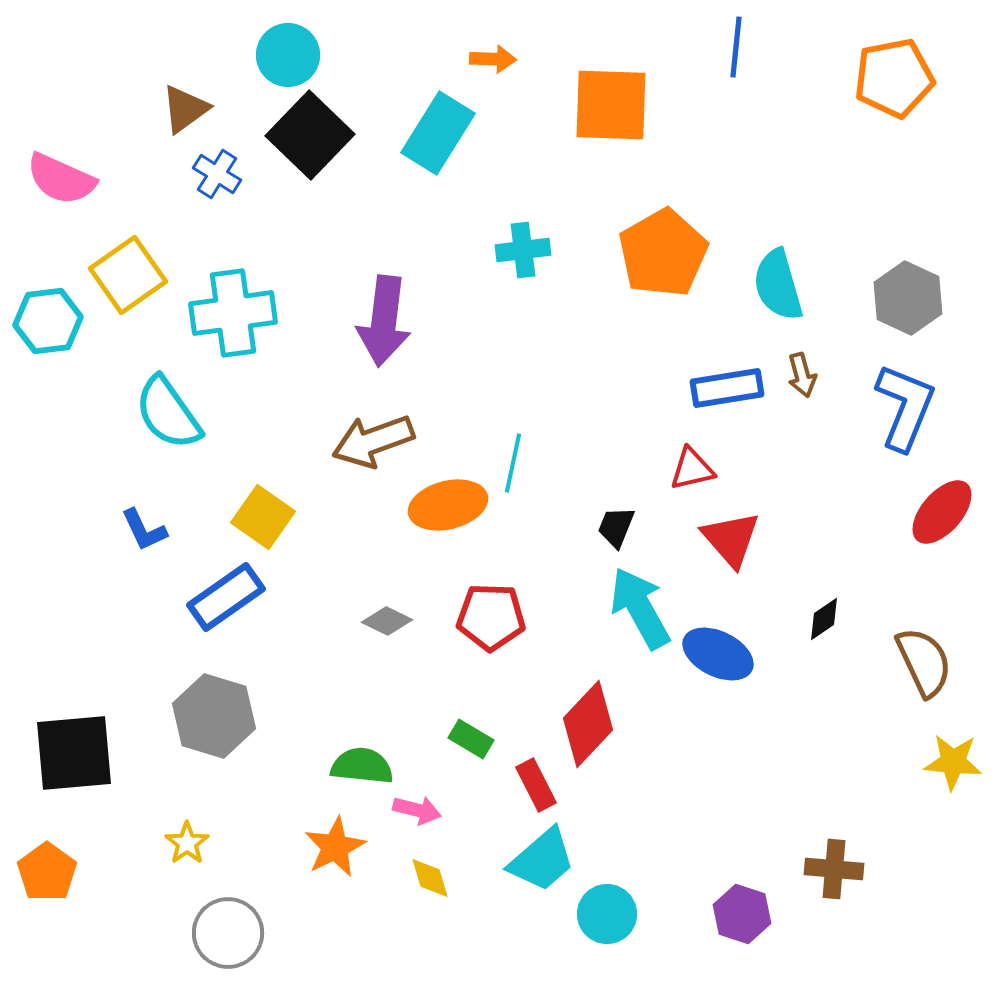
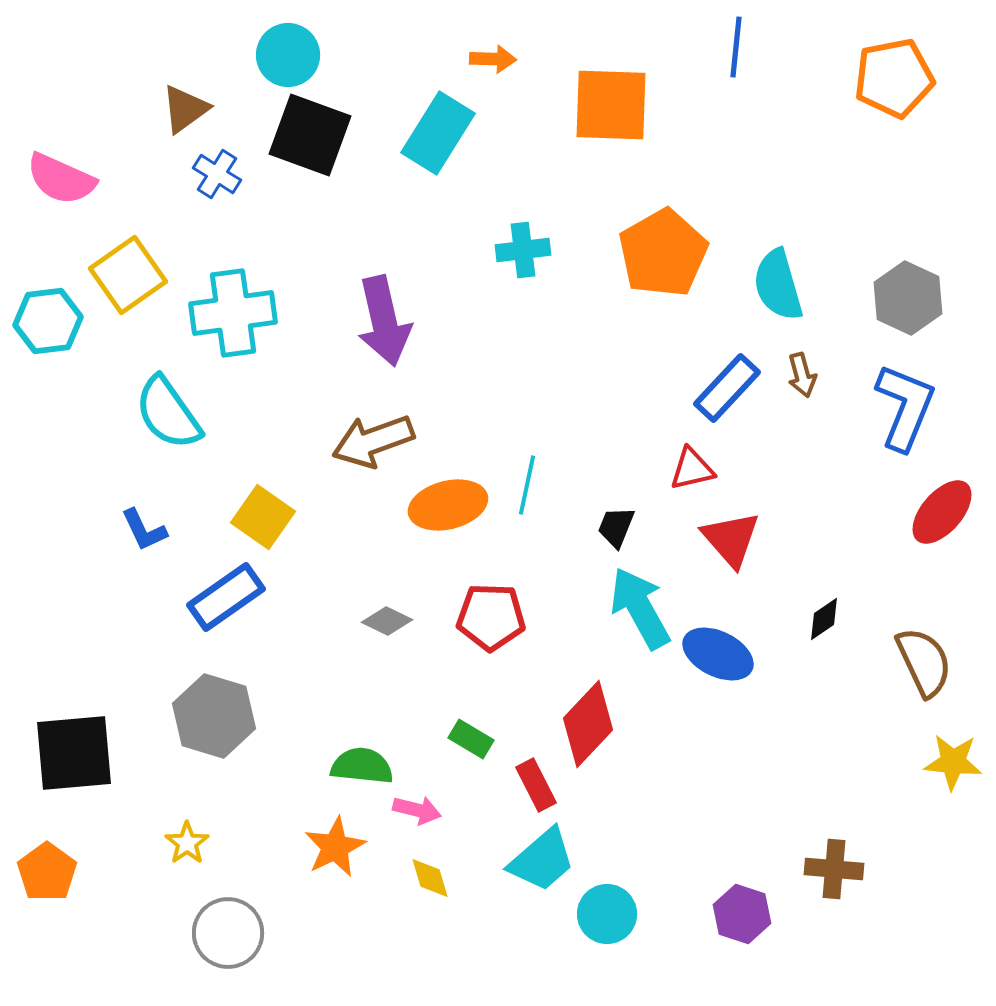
black square at (310, 135): rotated 24 degrees counterclockwise
purple arrow at (384, 321): rotated 20 degrees counterclockwise
blue rectangle at (727, 388): rotated 38 degrees counterclockwise
cyan line at (513, 463): moved 14 px right, 22 px down
